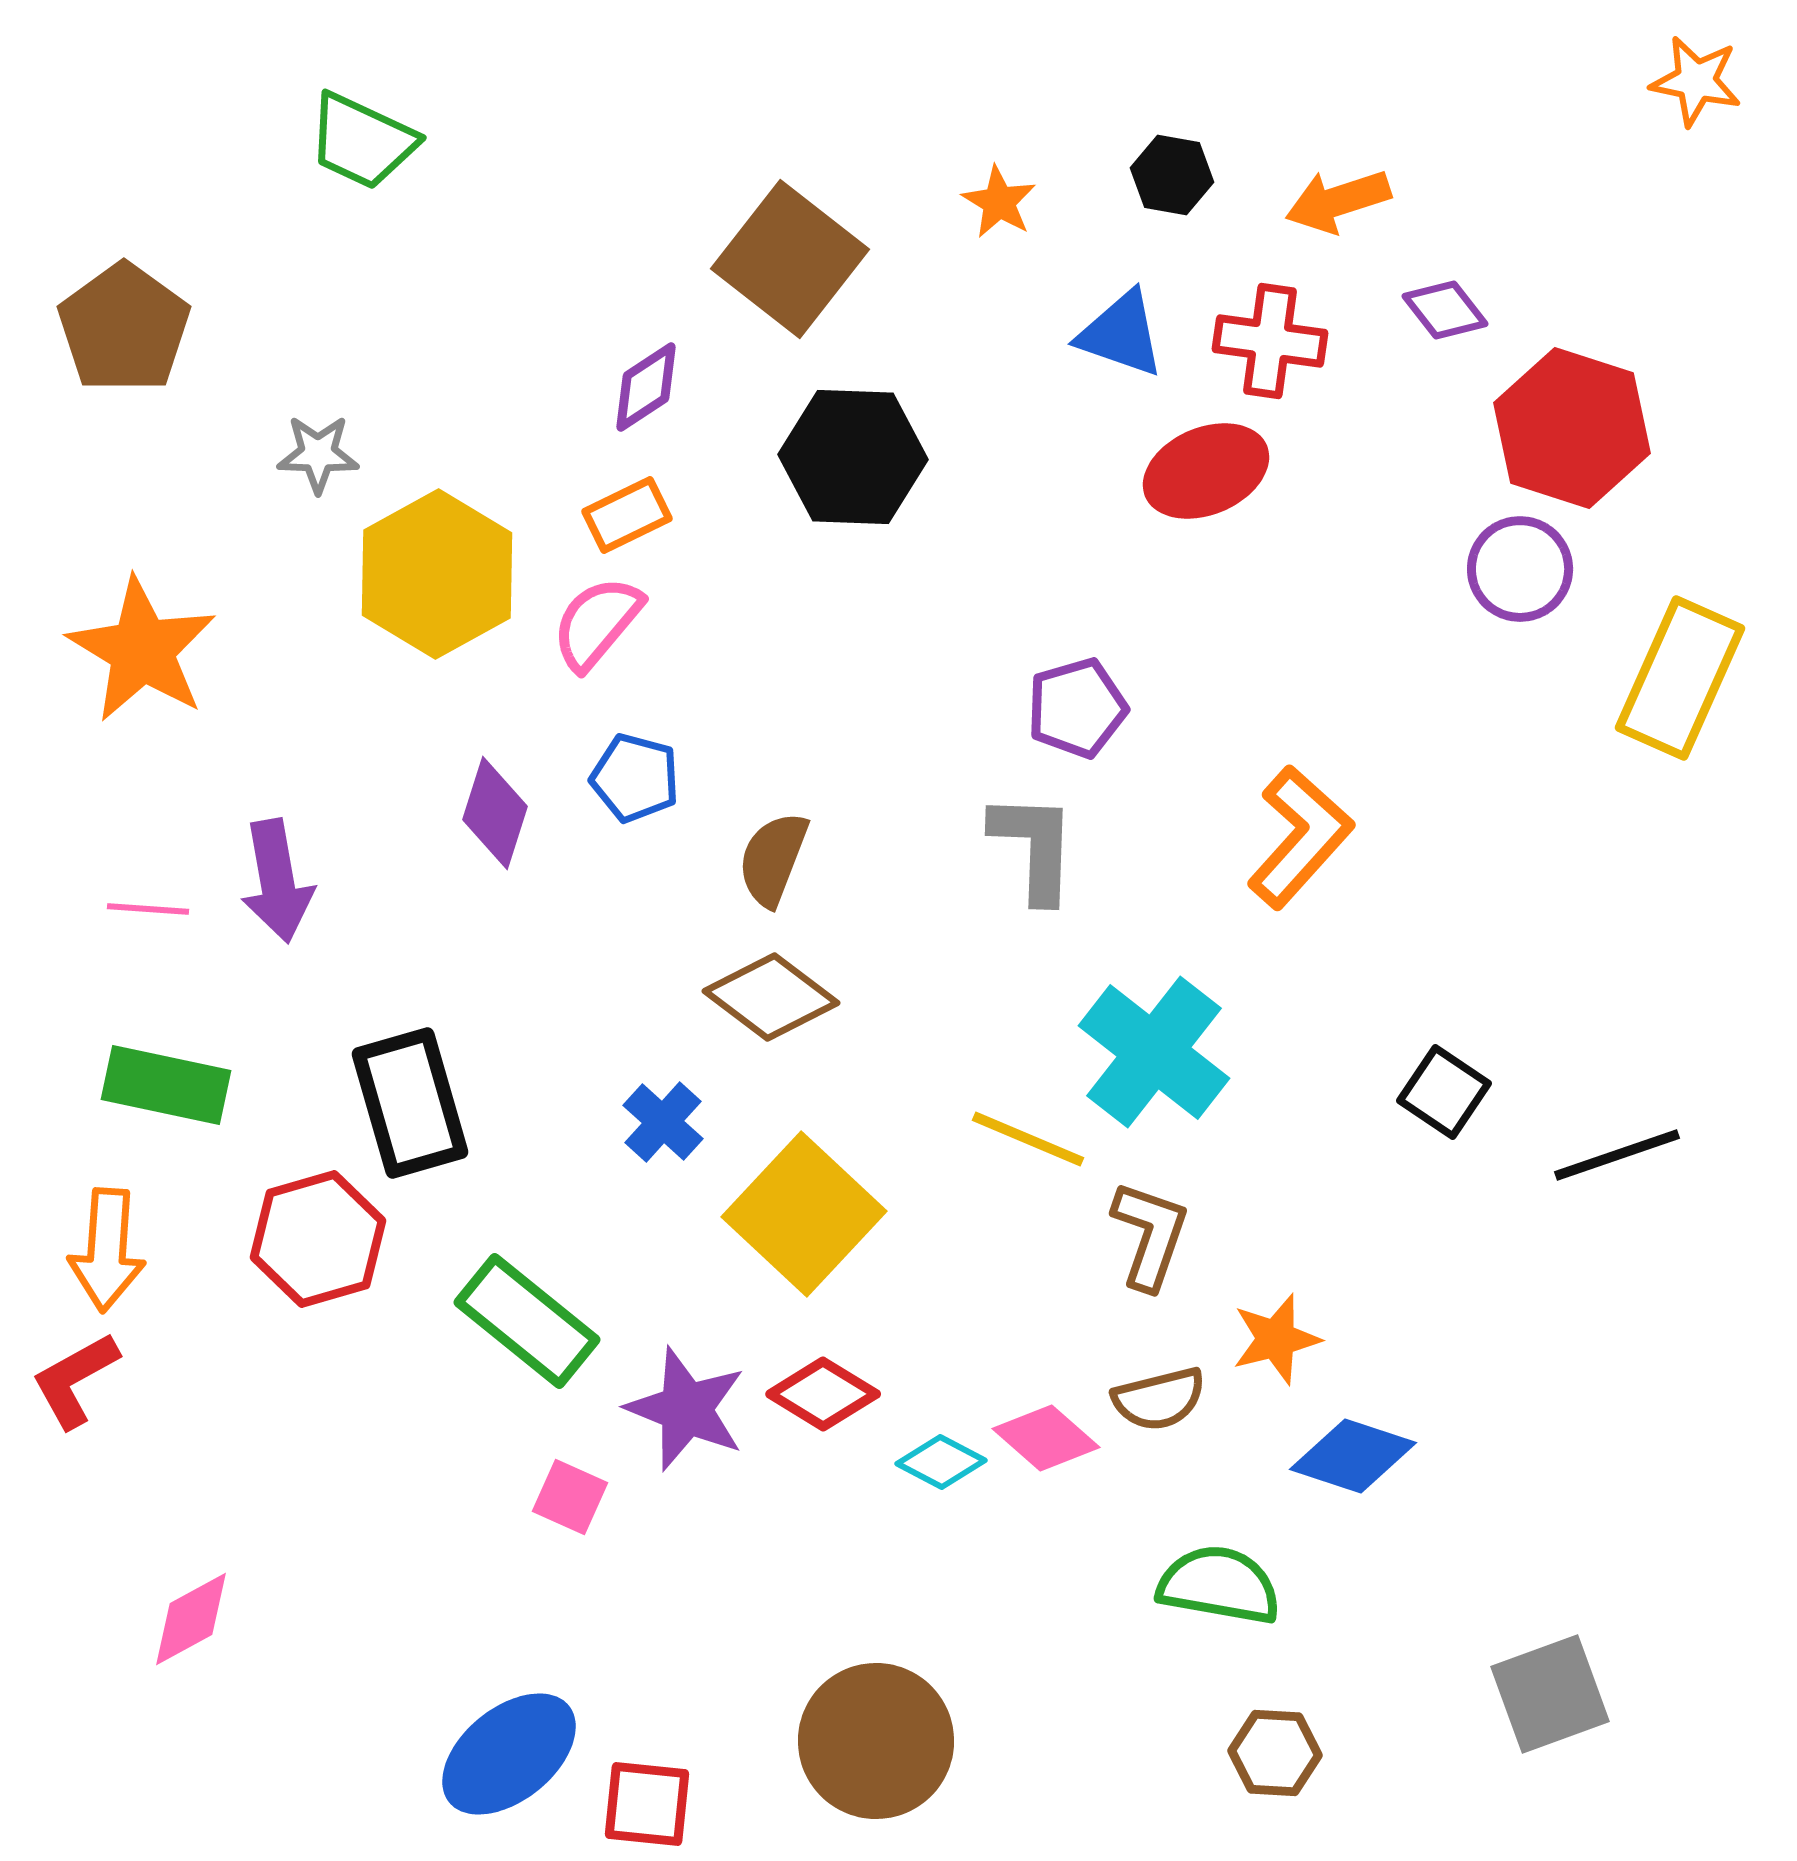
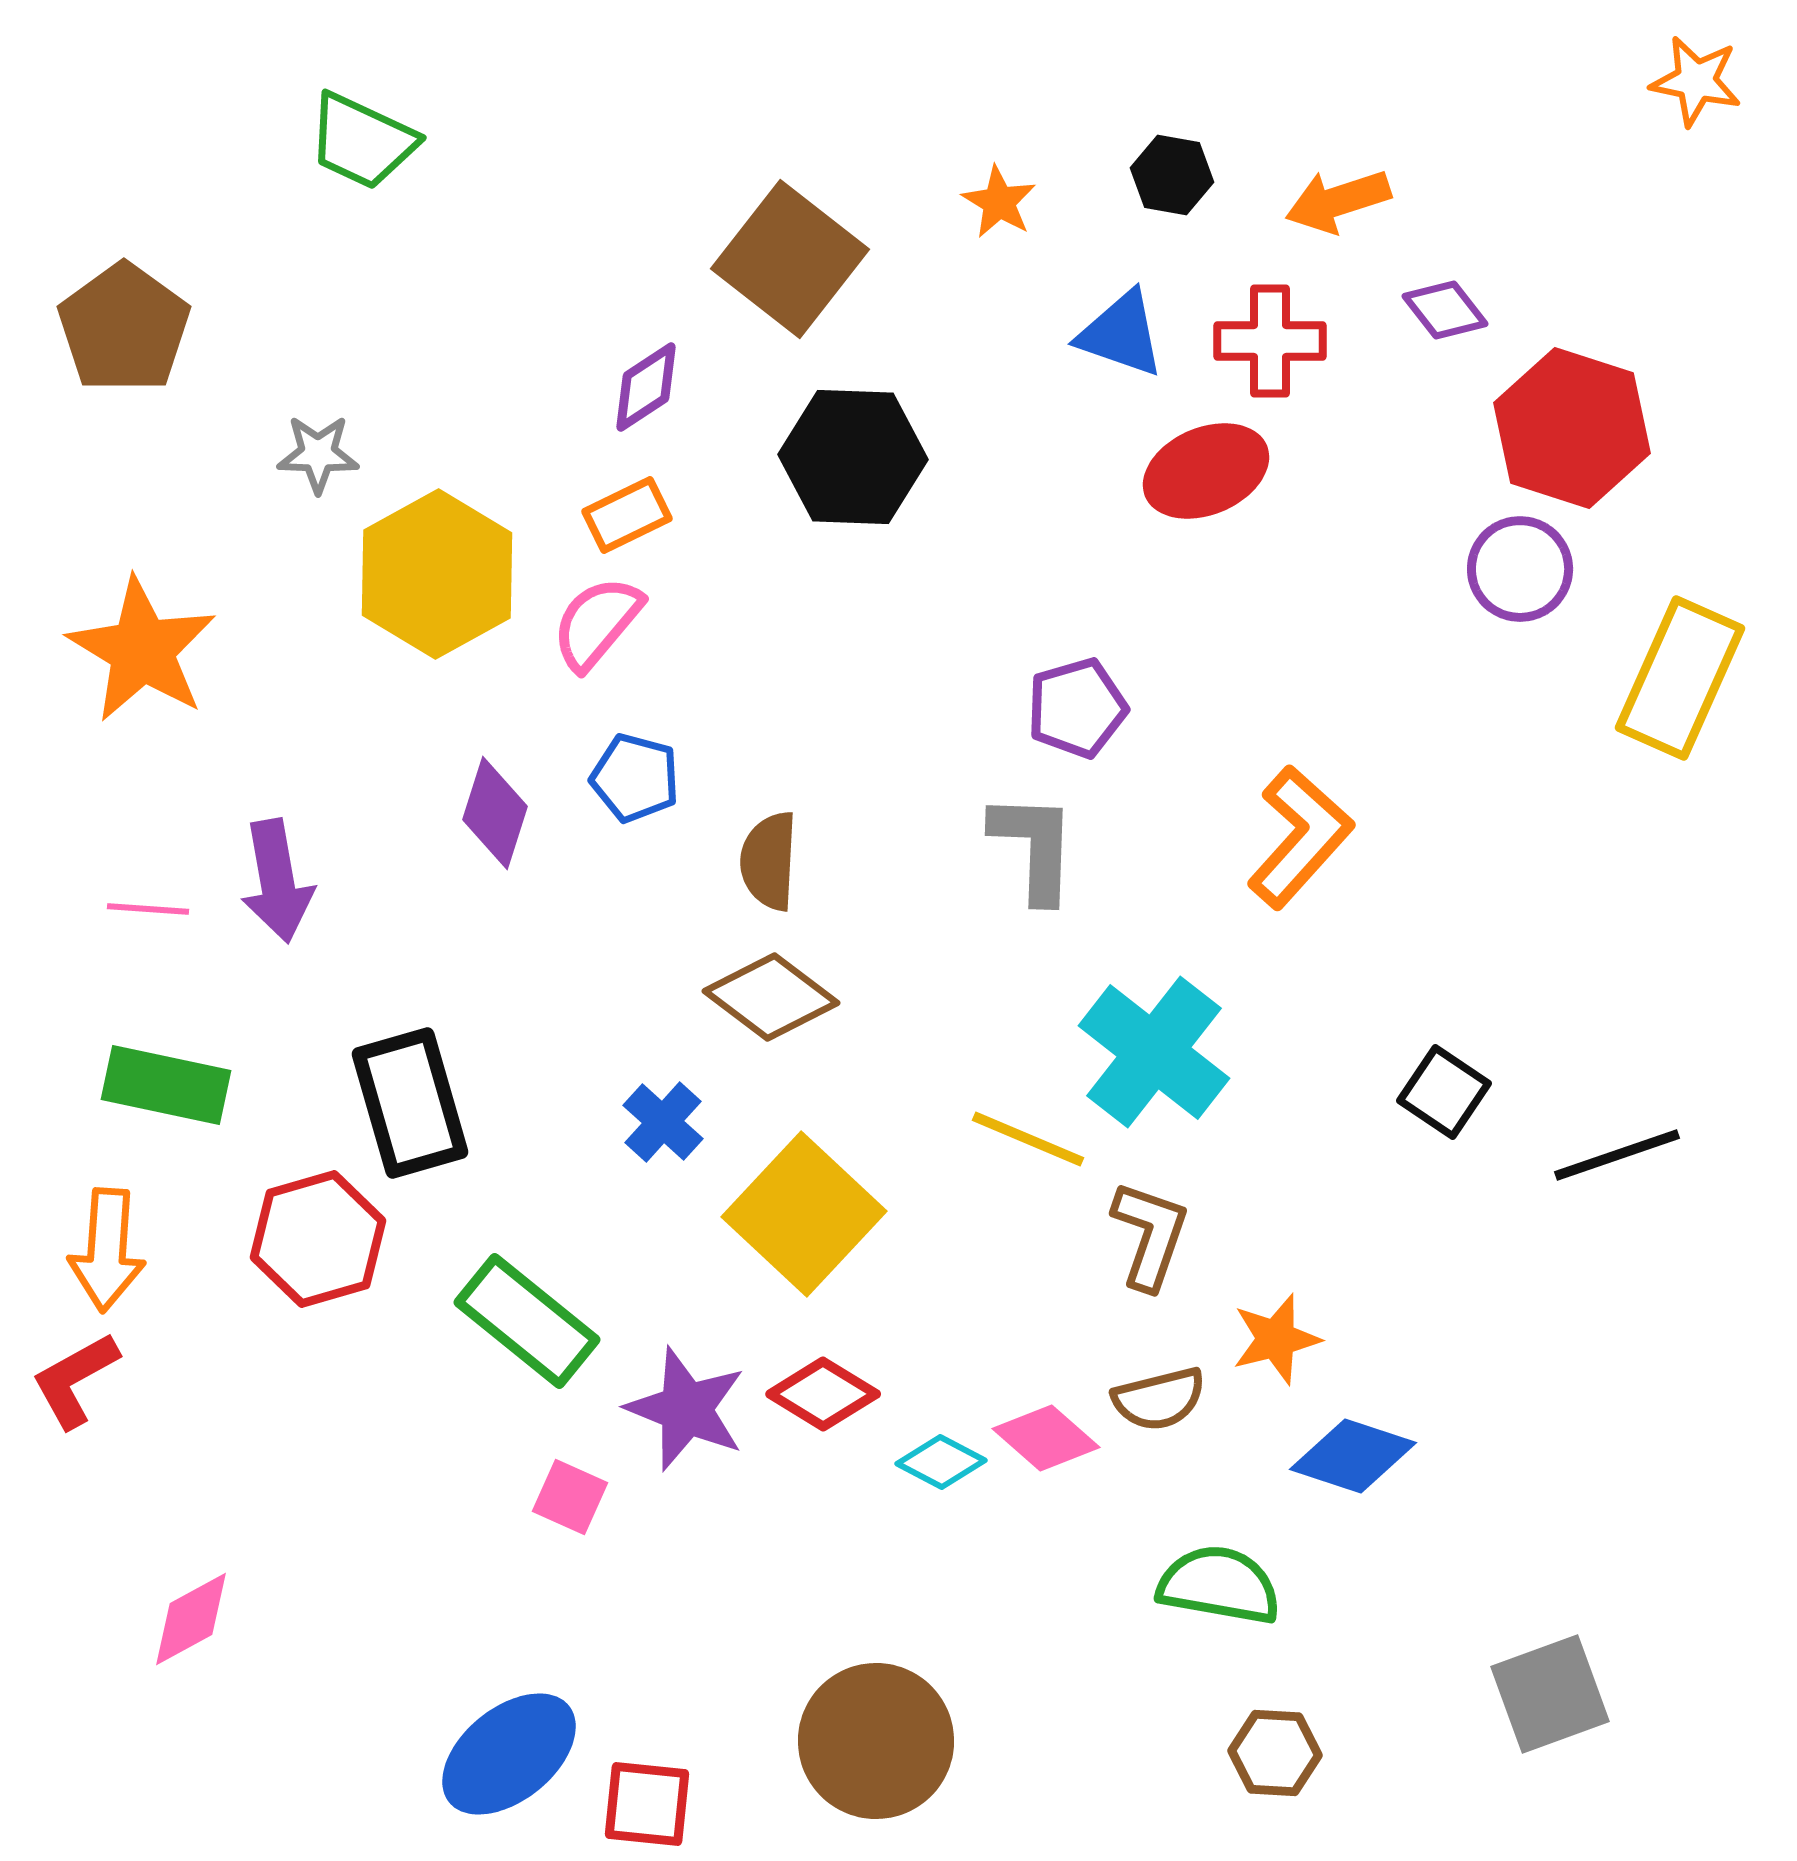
red cross at (1270, 341): rotated 8 degrees counterclockwise
brown semicircle at (773, 859): moved 4 px left, 2 px down; rotated 18 degrees counterclockwise
